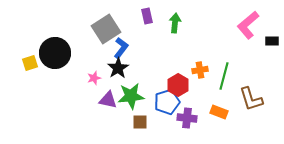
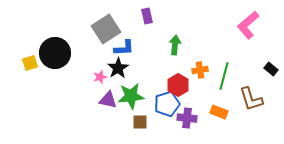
green arrow: moved 22 px down
black rectangle: moved 1 px left, 28 px down; rotated 40 degrees clockwise
blue L-shape: moved 3 px right; rotated 50 degrees clockwise
pink star: moved 6 px right, 1 px up
blue pentagon: moved 2 px down
